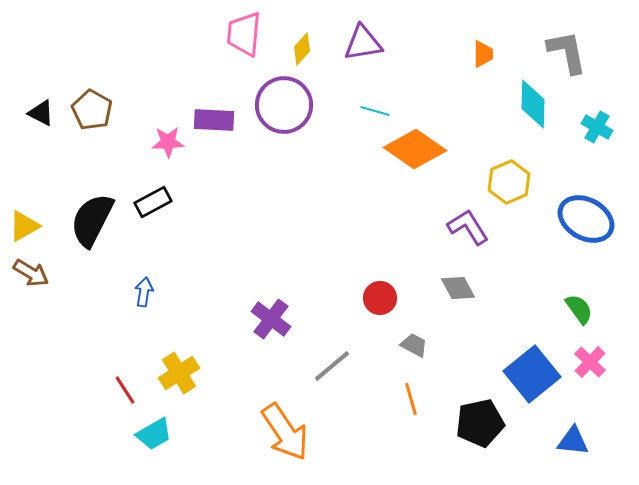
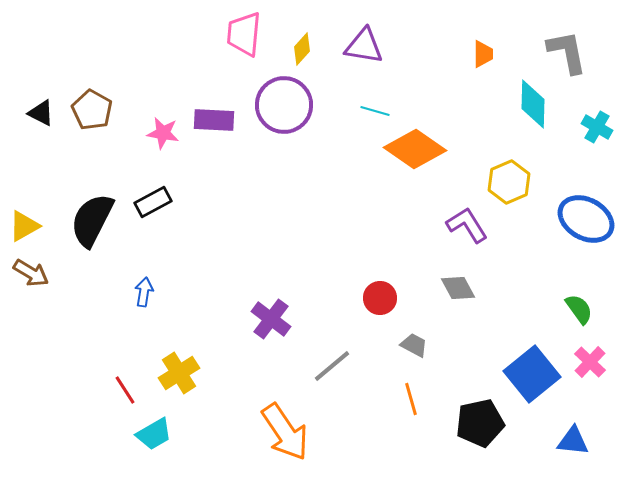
purple triangle: moved 1 px right, 3 px down; rotated 18 degrees clockwise
pink star: moved 5 px left, 9 px up; rotated 12 degrees clockwise
purple L-shape: moved 1 px left, 2 px up
